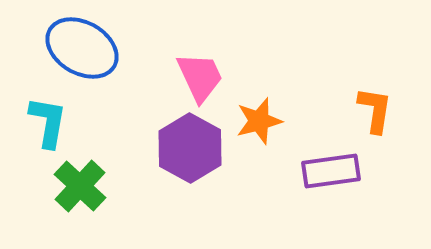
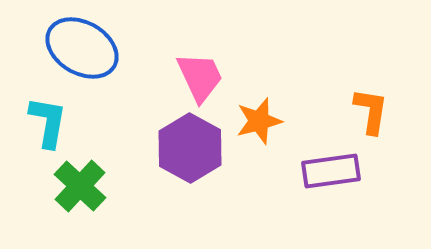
orange L-shape: moved 4 px left, 1 px down
